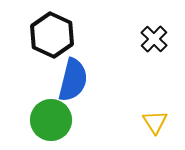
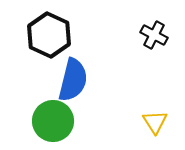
black hexagon: moved 3 px left
black cross: moved 4 px up; rotated 16 degrees counterclockwise
green circle: moved 2 px right, 1 px down
